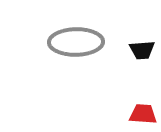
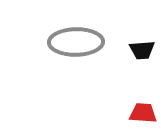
red trapezoid: moved 1 px up
